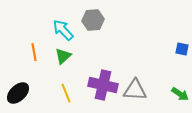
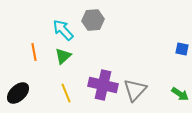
gray triangle: rotated 50 degrees counterclockwise
